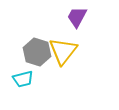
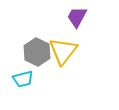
gray hexagon: rotated 8 degrees clockwise
